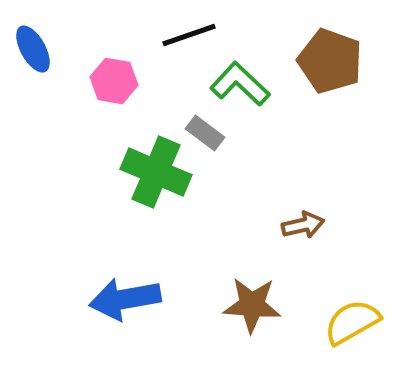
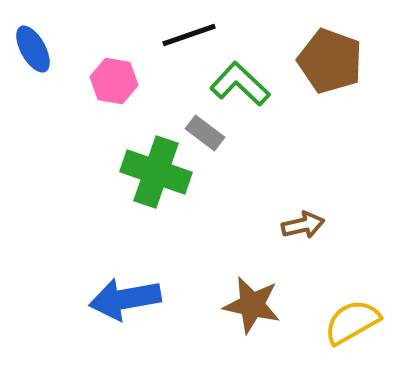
green cross: rotated 4 degrees counterclockwise
brown star: rotated 8 degrees clockwise
